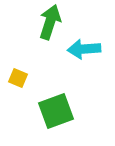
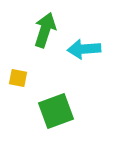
green arrow: moved 5 px left, 8 px down
yellow square: rotated 12 degrees counterclockwise
